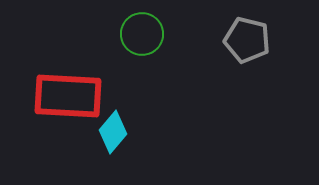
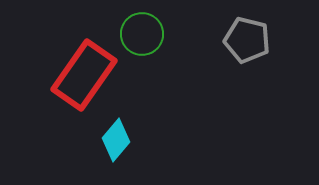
red rectangle: moved 16 px right, 21 px up; rotated 58 degrees counterclockwise
cyan diamond: moved 3 px right, 8 px down
